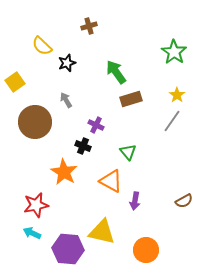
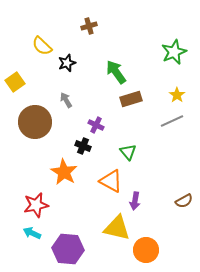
green star: rotated 15 degrees clockwise
gray line: rotated 30 degrees clockwise
yellow triangle: moved 15 px right, 4 px up
